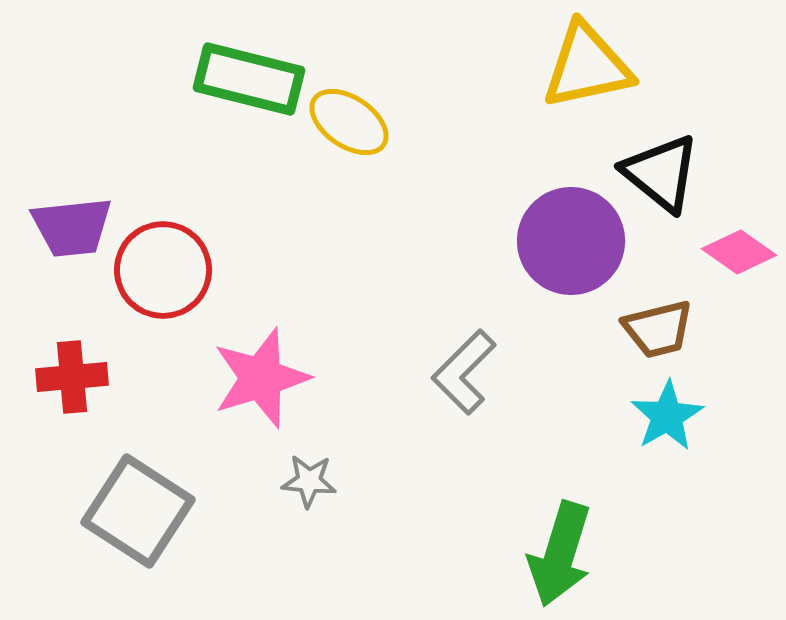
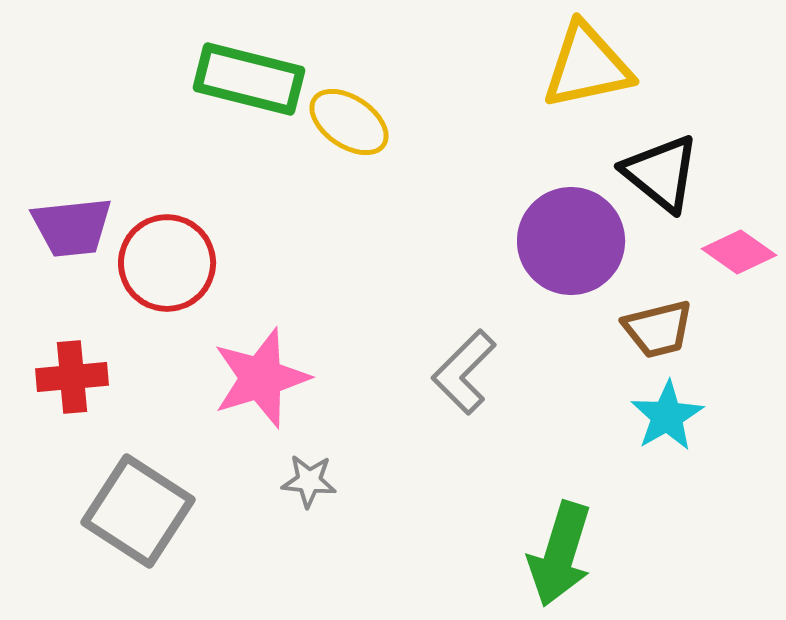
red circle: moved 4 px right, 7 px up
